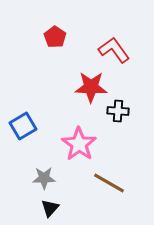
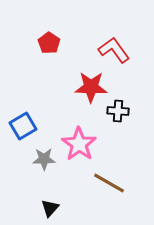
red pentagon: moved 6 px left, 6 px down
gray star: moved 19 px up
